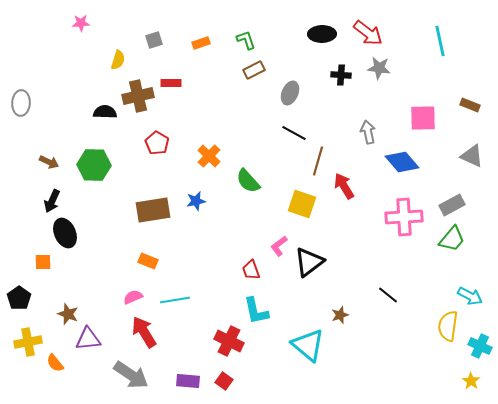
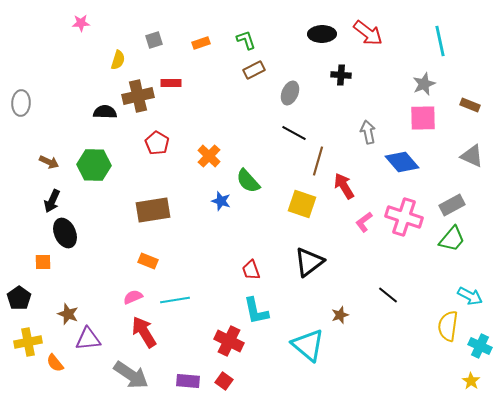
gray star at (379, 68): moved 45 px right, 16 px down; rotated 30 degrees counterclockwise
blue star at (196, 201): moved 25 px right; rotated 30 degrees clockwise
pink cross at (404, 217): rotated 21 degrees clockwise
pink L-shape at (279, 246): moved 85 px right, 24 px up
